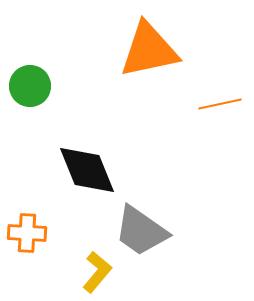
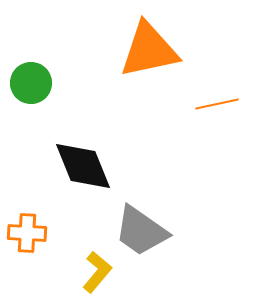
green circle: moved 1 px right, 3 px up
orange line: moved 3 px left
black diamond: moved 4 px left, 4 px up
